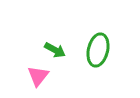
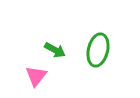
pink triangle: moved 2 px left
